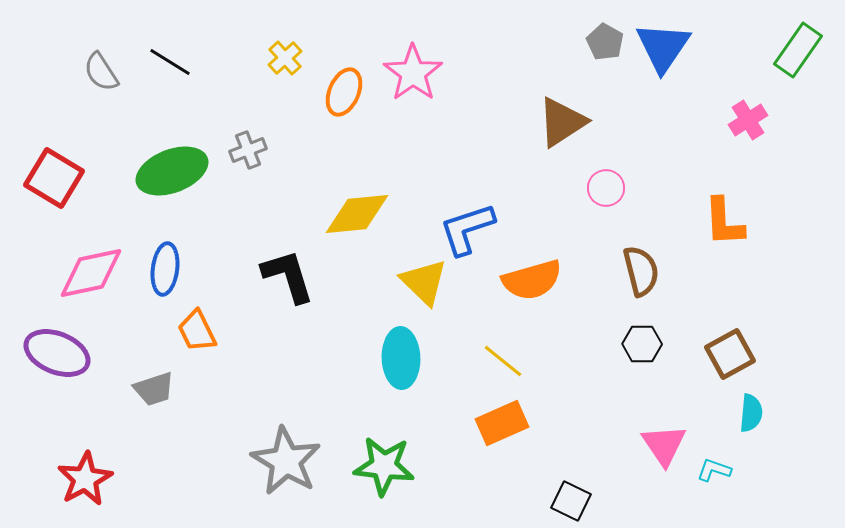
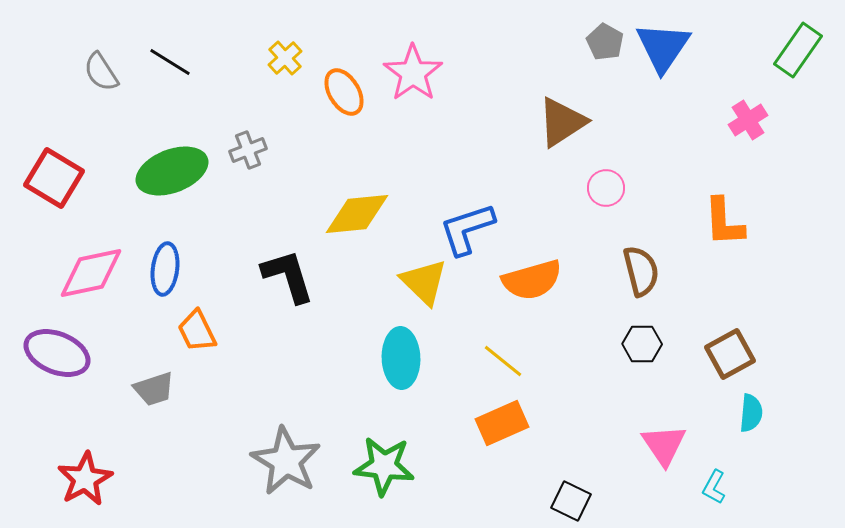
orange ellipse: rotated 54 degrees counterclockwise
cyan L-shape: moved 17 px down; rotated 80 degrees counterclockwise
